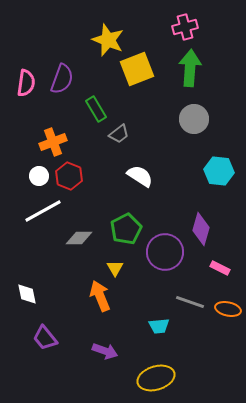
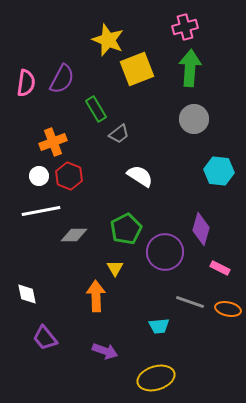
purple semicircle: rotated 8 degrees clockwise
white line: moved 2 px left; rotated 18 degrees clockwise
gray diamond: moved 5 px left, 3 px up
orange arrow: moved 4 px left; rotated 20 degrees clockwise
